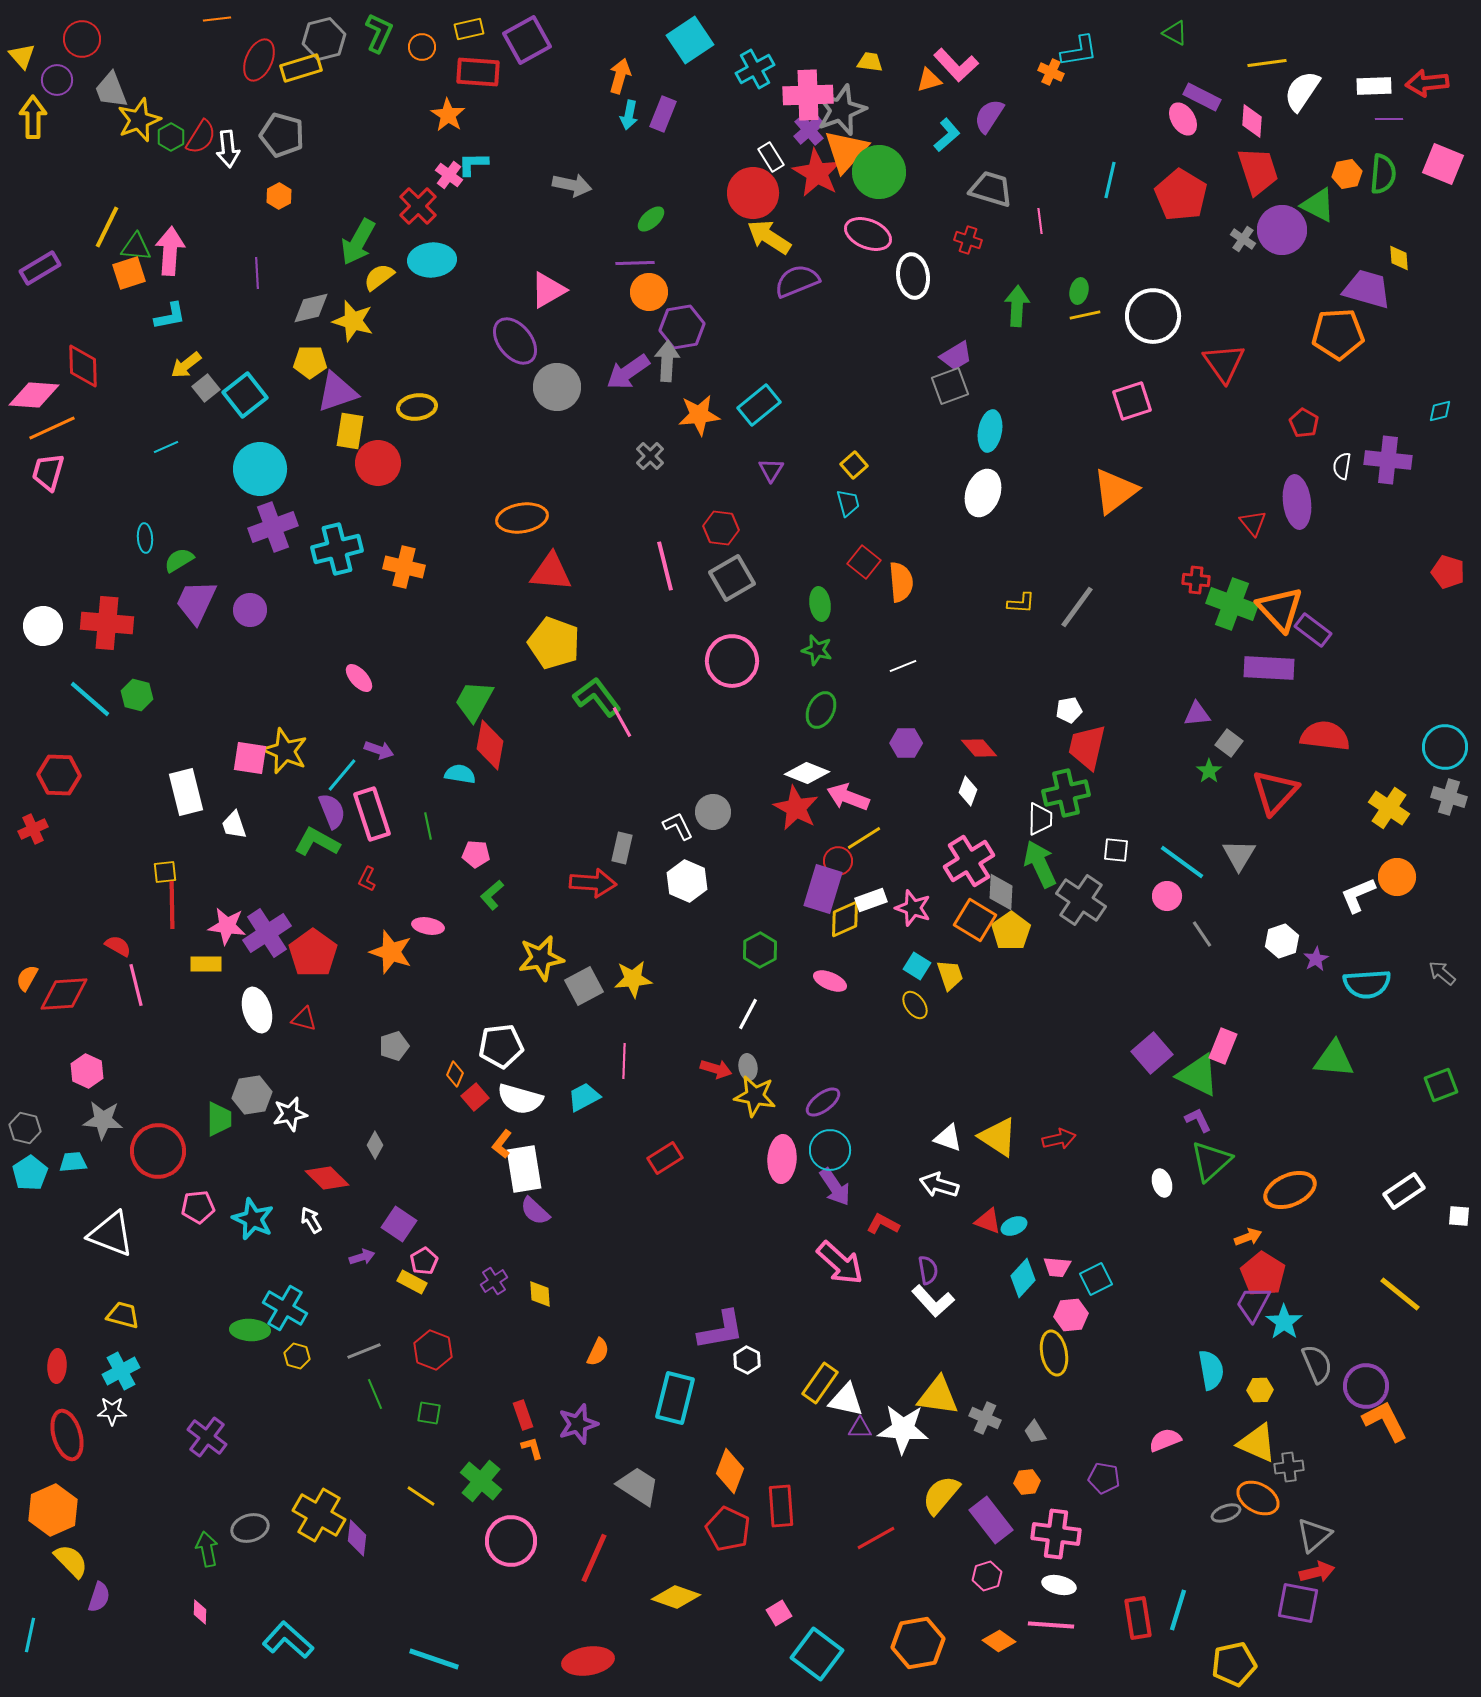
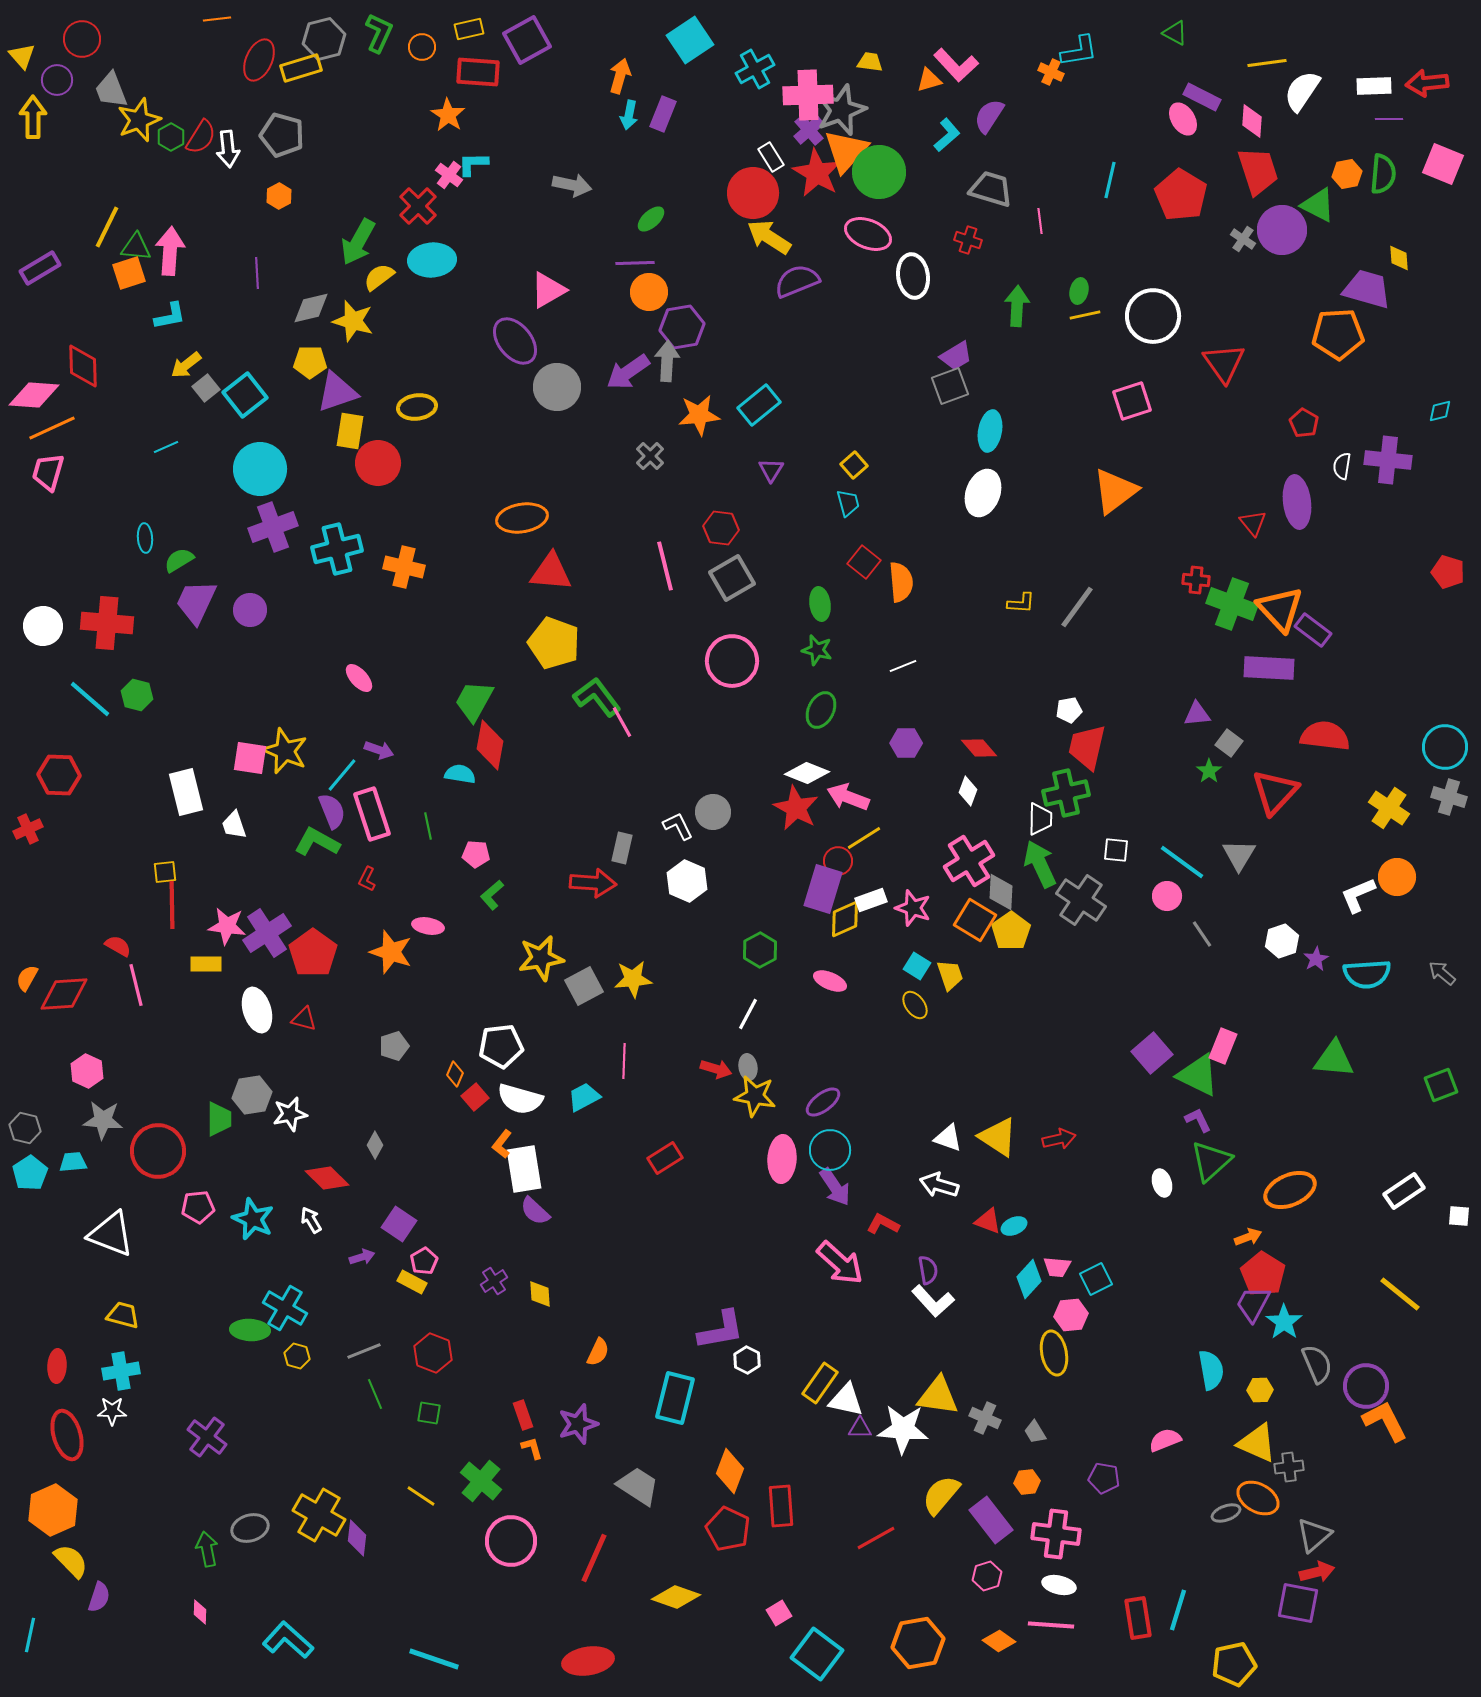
red cross at (33, 829): moved 5 px left
cyan semicircle at (1367, 984): moved 10 px up
cyan diamond at (1023, 1278): moved 6 px right, 1 px down
red hexagon at (433, 1350): moved 3 px down
cyan cross at (121, 1371): rotated 18 degrees clockwise
